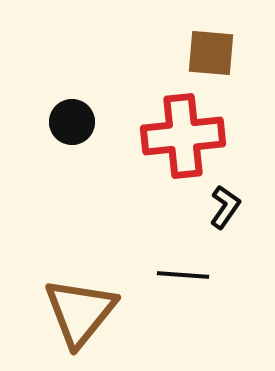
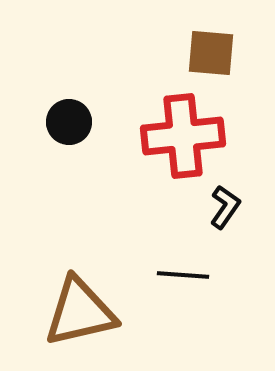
black circle: moved 3 px left
brown triangle: rotated 38 degrees clockwise
